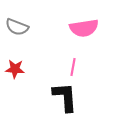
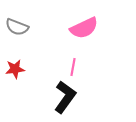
pink semicircle: rotated 16 degrees counterclockwise
red star: rotated 12 degrees counterclockwise
black L-shape: rotated 40 degrees clockwise
